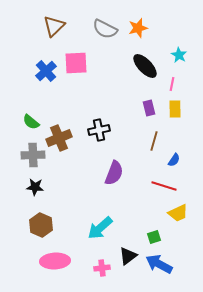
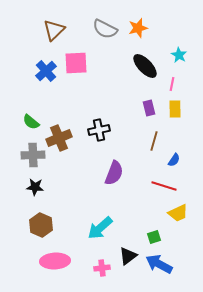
brown triangle: moved 4 px down
